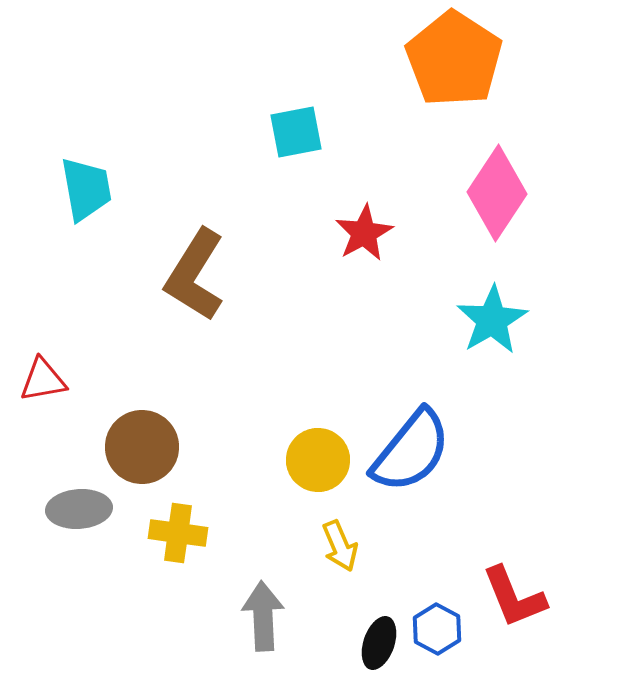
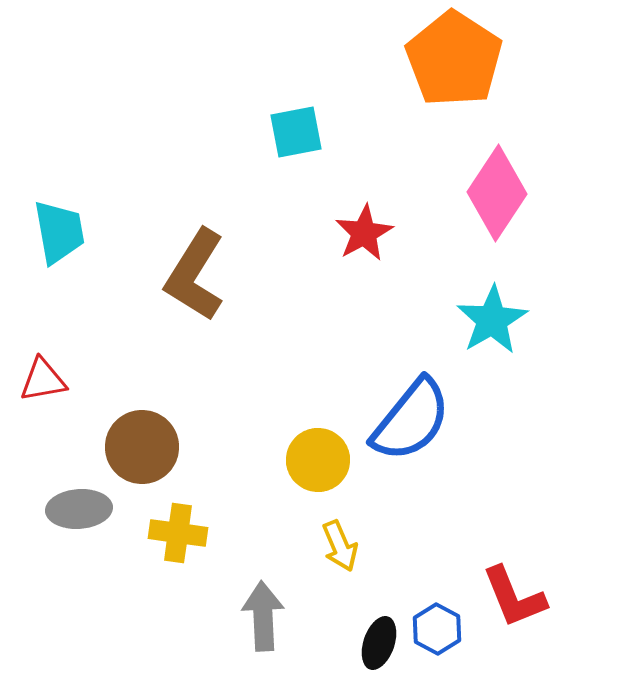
cyan trapezoid: moved 27 px left, 43 px down
blue semicircle: moved 31 px up
